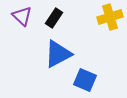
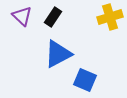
black rectangle: moved 1 px left, 1 px up
